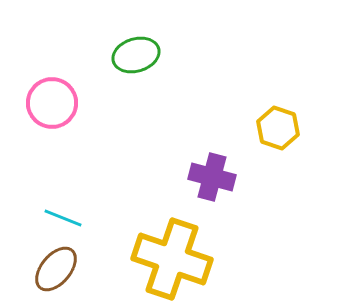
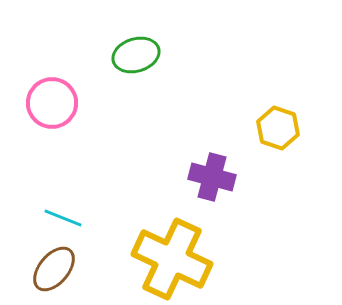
yellow cross: rotated 6 degrees clockwise
brown ellipse: moved 2 px left
